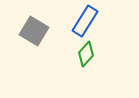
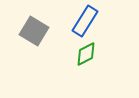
green diamond: rotated 20 degrees clockwise
